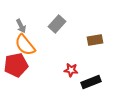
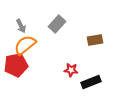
orange semicircle: rotated 90 degrees clockwise
